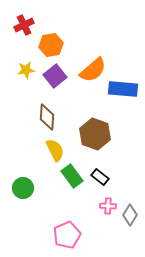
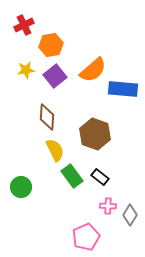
green circle: moved 2 px left, 1 px up
pink pentagon: moved 19 px right, 2 px down
